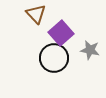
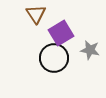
brown triangle: rotated 10 degrees clockwise
purple square: rotated 10 degrees clockwise
